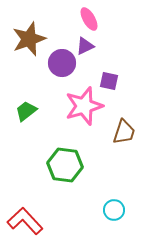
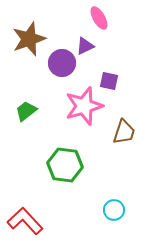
pink ellipse: moved 10 px right, 1 px up
